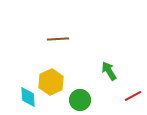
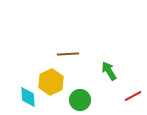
brown line: moved 10 px right, 15 px down
